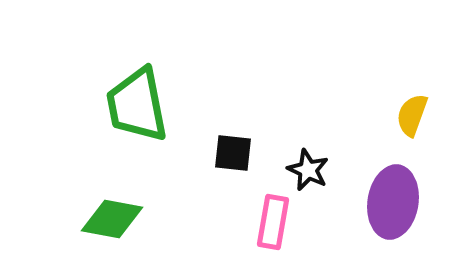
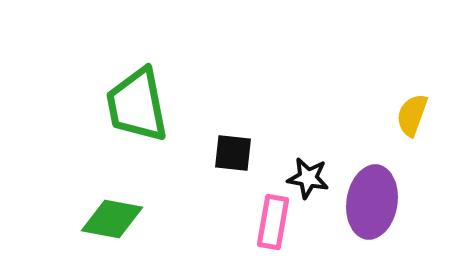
black star: moved 8 px down; rotated 15 degrees counterclockwise
purple ellipse: moved 21 px left
